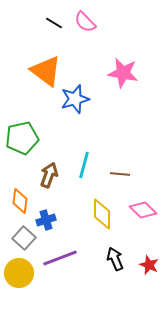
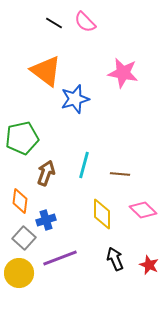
brown arrow: moved 3 px left, 2 px up
